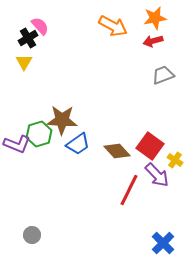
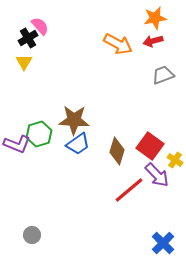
orange arrow: moved 5 px right, 18 px down
brown star: moved 12 px right
brown diamond: rotated 60 degrees clockwise
red line: rotated 24 degrees clockwise
